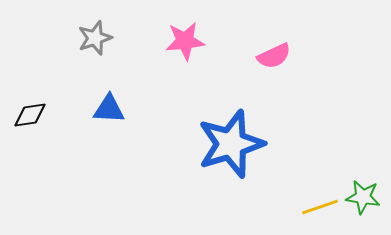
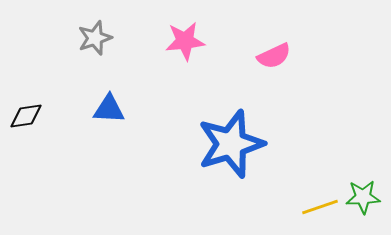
black diamond: moved 4 px left, 1 px down
green star: rotated 12 degrees counterclockwise
